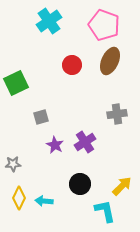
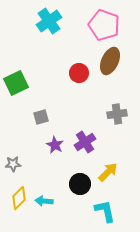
red circle: moved 7 px right, 8 px down
yellow arrow: moved 14 px left, 14 px up
yellow diamond: rotated 20 degrees clockwise
